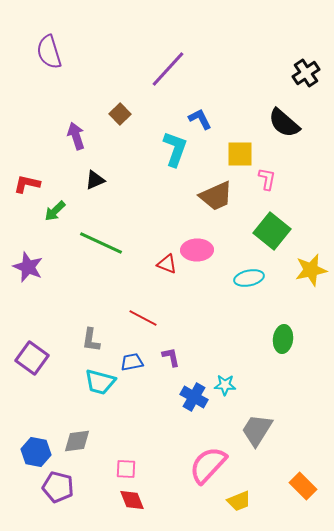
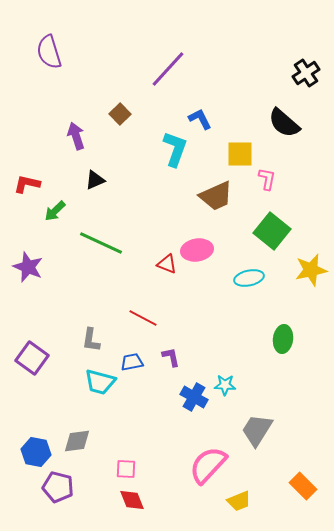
pink ellipse: rotated 8 degrees counterclockwise
